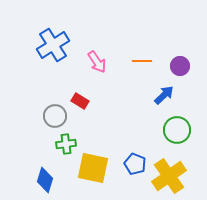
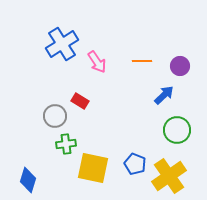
blue cross: moved 9 px right, 1 px up
blue diamond: moved 17 px left
